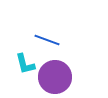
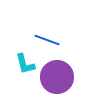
purple circle: moved 2 px right
